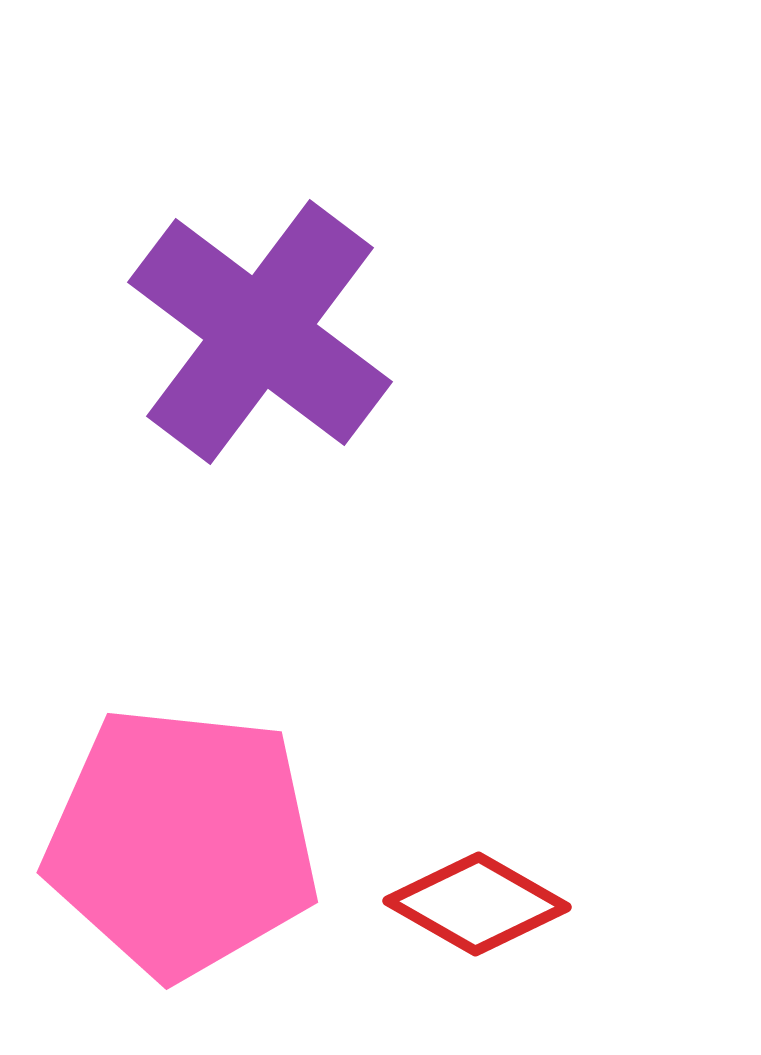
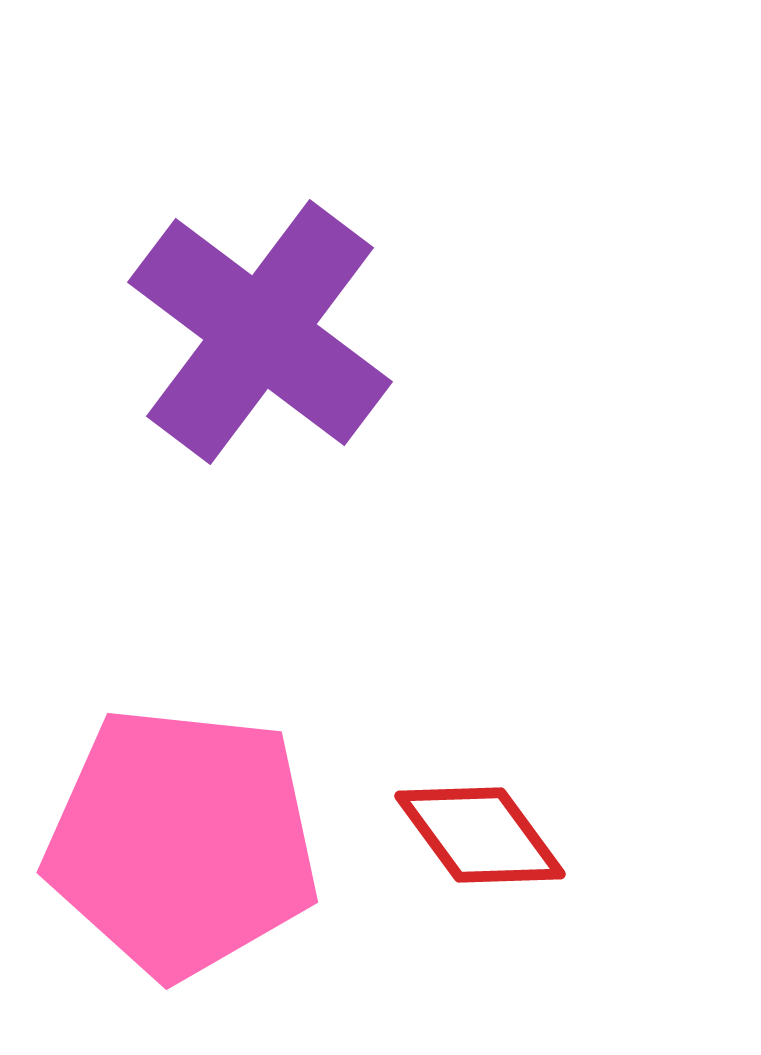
red diamond: moved 3 px right, 69 px up; rotated 24 degrees clockwise
